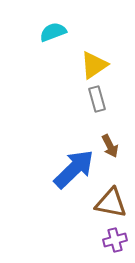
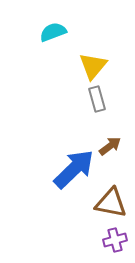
yellow triangle: moved 1 px left, 1 px down; rotated 16 degrees counterclockwise
brown arrow: rotated 100 degrees counterclockwise
